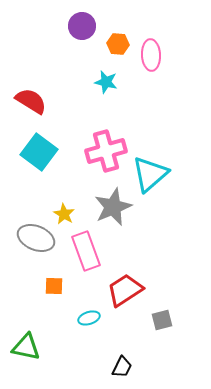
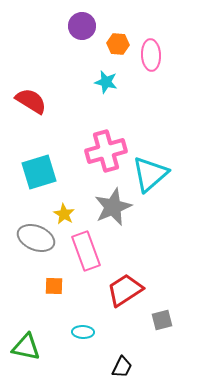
cyan square: moved 20 px down; rotated 36 degrees clockwise
cyan ellipse: moved 6 px left, 14 px down; rotated 20 degrees clockwise
